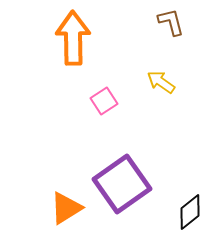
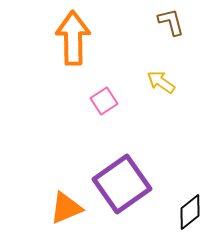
orange triangle: rotated 9 degrees clockwise
